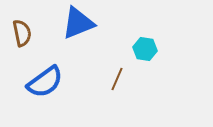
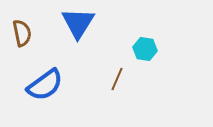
blue triangle: rotated 36 degrees counterclockwise
blue semicircle: moved 3 px down
